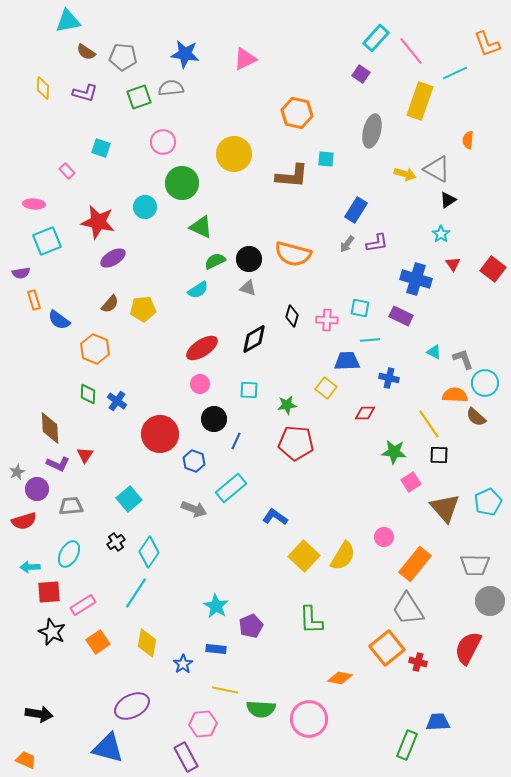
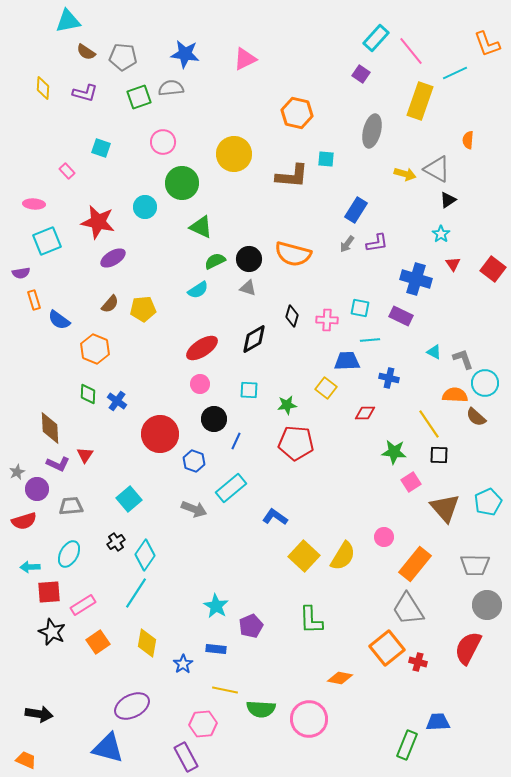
cyan diamond at (149, 552): moved 4 px left, 3 px down
gray circle at (490, 601): moved 3 px left, 4 px down
